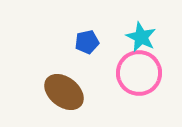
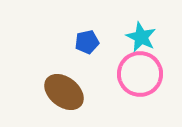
pink circle: moved 1 px right, 1 px down
